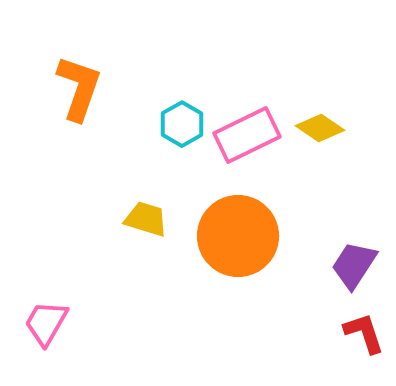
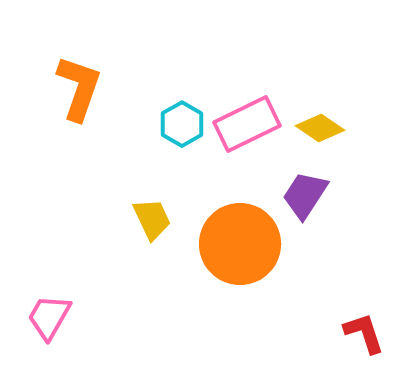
pink rectangle: moved 11 px up
yellow trapezoid: moved 6 px right; rotated 48 degrees clockwise
orange circle: moved 2 px right, 8 px down
purple trapezoid: moved 49 px left, 70 px up
pink trapezoid: moved 3 px right, 6 px up
